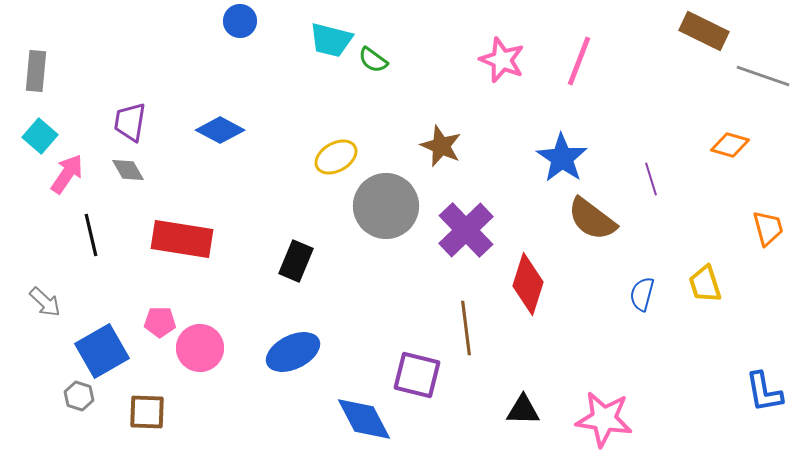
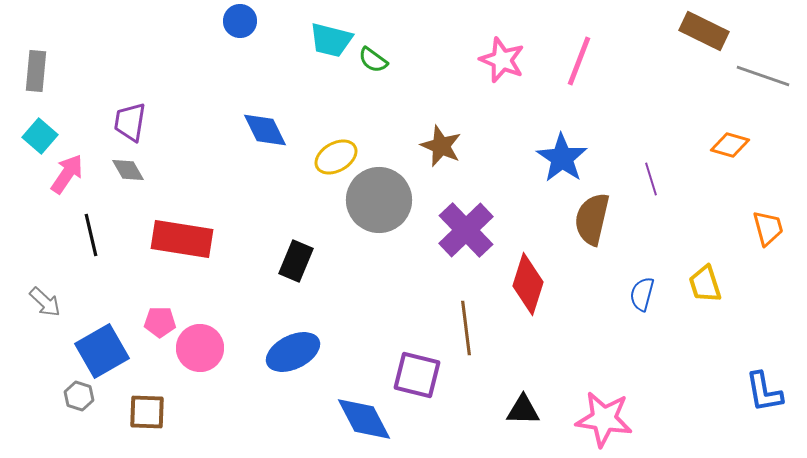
blue diamond at (220, 130): moved 45 px right; rotated 36 degrees clockwise
gray circle at (386, 206): moved 7 px left, 6 px up
brown semicircle at (592, 219): rotated 66 degrees clockwise
